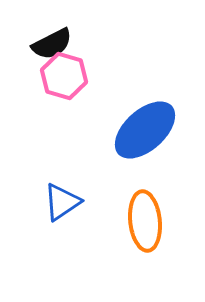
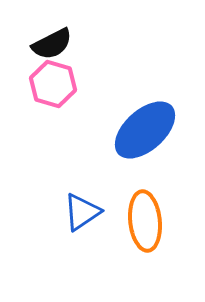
pink hexagon: moved 11 px left, 8 px down
blue triangle: moved 20 px right, 10 px down
